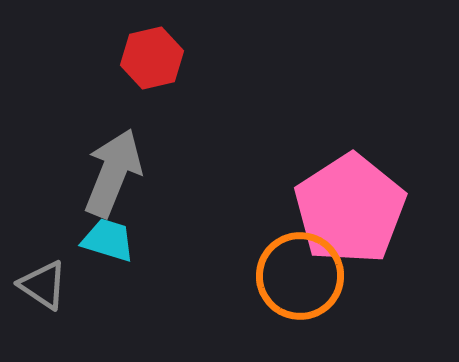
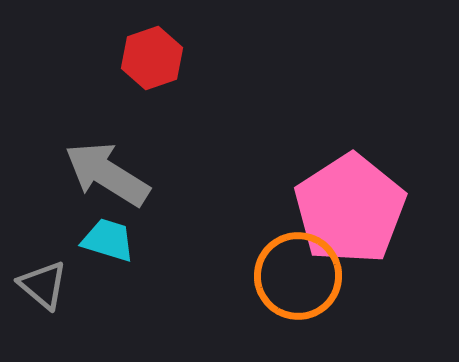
red hexagon: rotated 6 degrees counterclockwise
gray arrow: moved 6 px left, 1 px down; rotated 80 degrees counterclockwise
orange circle: moved 2 px left
gray triangle: rotated 6 degrees clockwise
